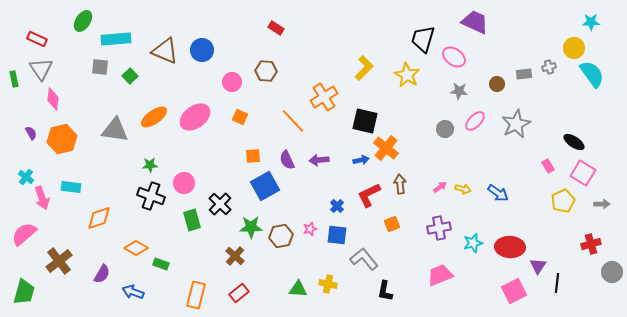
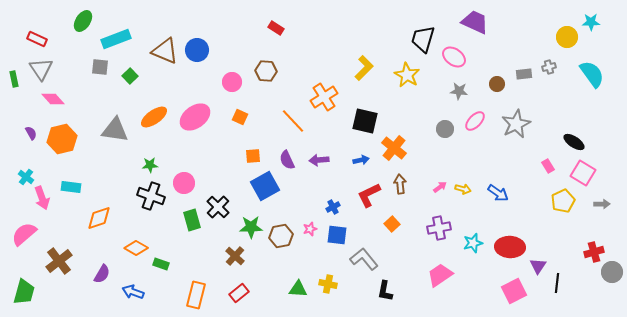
cyan rectangle at (116, 39): rotated 16 degrees counterclockwise
yellow circle at (574, 48): moved 7 px left, 11 px up
blue circle at (202, 50): moved 5 px left
pink diamond at (53, 99): rotated 50 degrees counterclockwise
orange cross at (386, 148): moved 8 px right
black cross at (220, 204): moved 2 px left, 3 px down
blue cross at (337, 206): moved 4 px left, 1 px down; rotated 16 degrees clockwise
orange square at (392, 224): rotated 21 degrees counterclockwise
red cross at (591, 244): moved 3 px right, 8 px down
pink trapezoid at (440, 275): rotated 12 degrees counterclockwise
